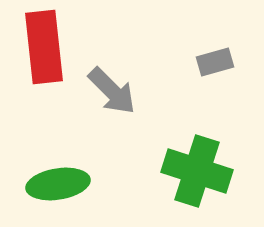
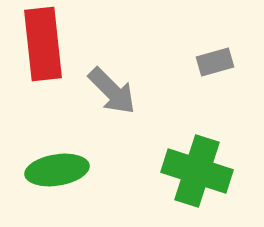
red rectangle: moved 1 px left, 3 px up
green ellipse: moved 1 px left, 14 px up
